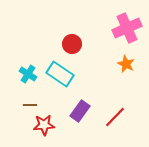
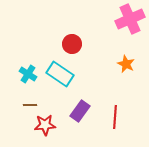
pink cross: moved 3 px right, 9 px up
red line: rotated 40 degrees counterclockwise
red star: moved 1 px right
